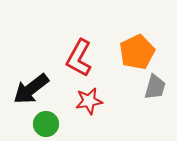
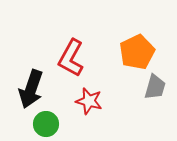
red L-shape: moved 8 px left
black arrow: rotated 33 degrees counterclockwise
red star: rotated 24 degrees clockwise
